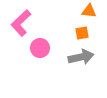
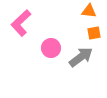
orange square: moved 12 px right
pink circle: moved 11 px right
gray arrow: rotated 25 degrees counterclockwise
